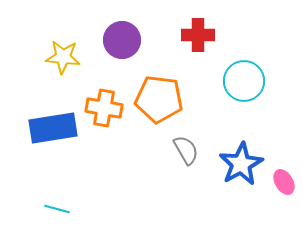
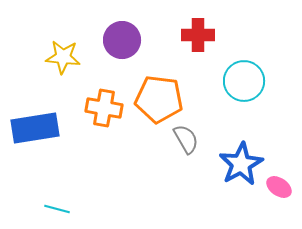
blue rectangle: moved 18 px left
gray semicircle: moved 11 px up
pink ellipse: moved 5 px left, 5 px down; rotated 25 degrees counterclockwise
